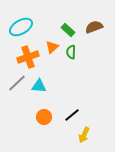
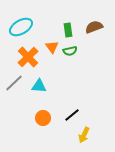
green rectangle: rotated 40 degrees clockwise
orange triangle: rotated 24 degrees counterclockwise
green semicircle: moved 1 px left, 1 px up; rotated 104 degrees counterclockwise
orange cross: rotated 25 degrees counterclockwise
gray line: moved 3 px left
orange circle: moved 1 px left, 1 px down
